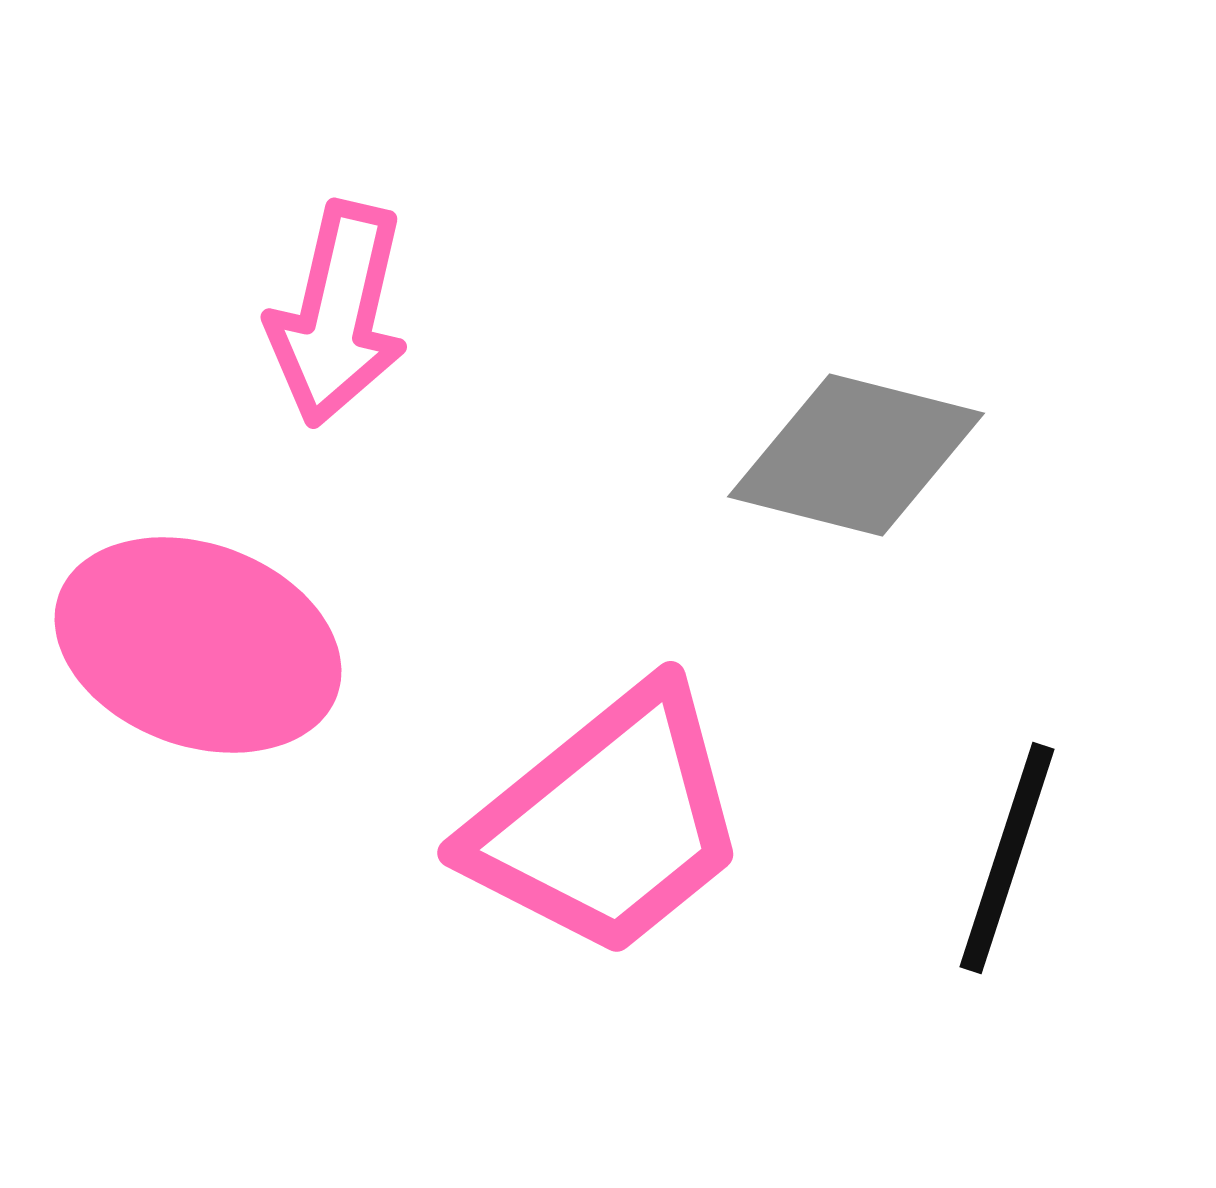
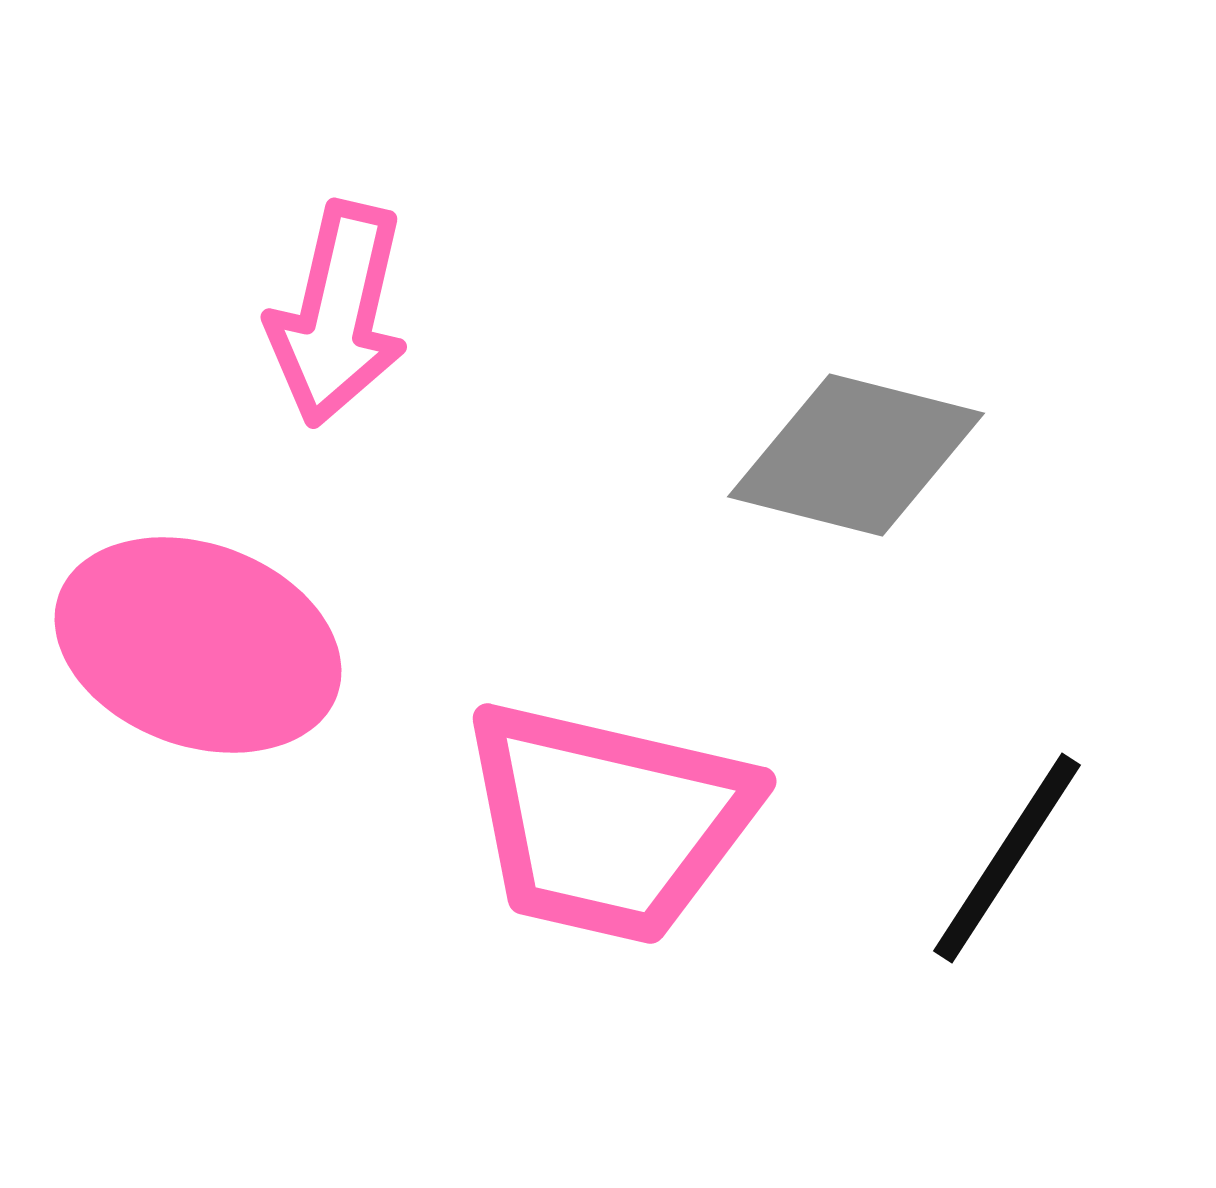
pink trapezoid: rotated 52 degrees clockwise
black line: rotated 15 degrees clockwise
